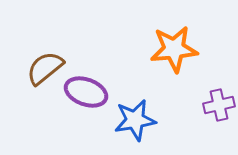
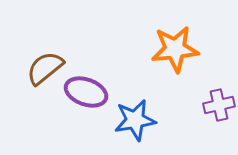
orange star: moved 1 px right
